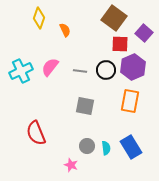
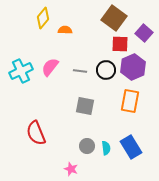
yellow diamond: moved 4 px right; rotated 20 degrees clockwise
orange semicircle: rotated 64 degrees counterclockwise
pink star: moved 4 px down
